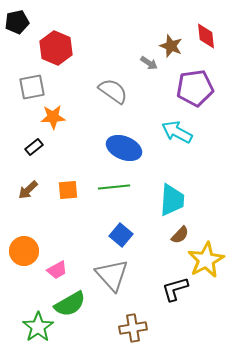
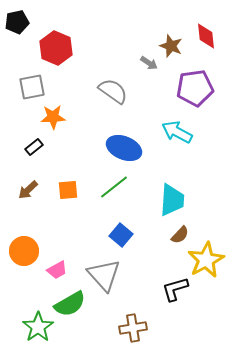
green line: rotated 32 degrees counterclockwise
gray triangle: moved 8 px left
